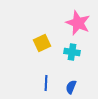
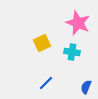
blue line: rotated 42 degrees clockwise
blue semicircle: moved 15 px right
